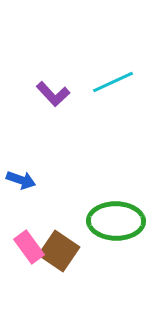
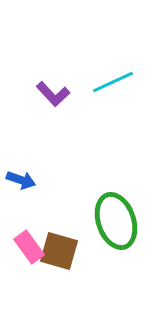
green ellipse: rotated 70 degrees clockwise
brown square: rotated 18 degrees counterclockwise
